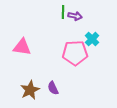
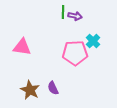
cyan cross: moved 1 px right, 2 px down
brown star: rotated 18 degrees counterclockwise
